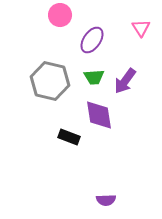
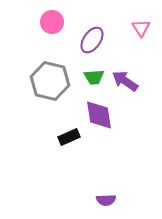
pink circle: moved 8 px left, 7 px down
purple arrow: rotated 88 degrees clockwise
black rectangle: rotated 45 degrees counterclockwise
